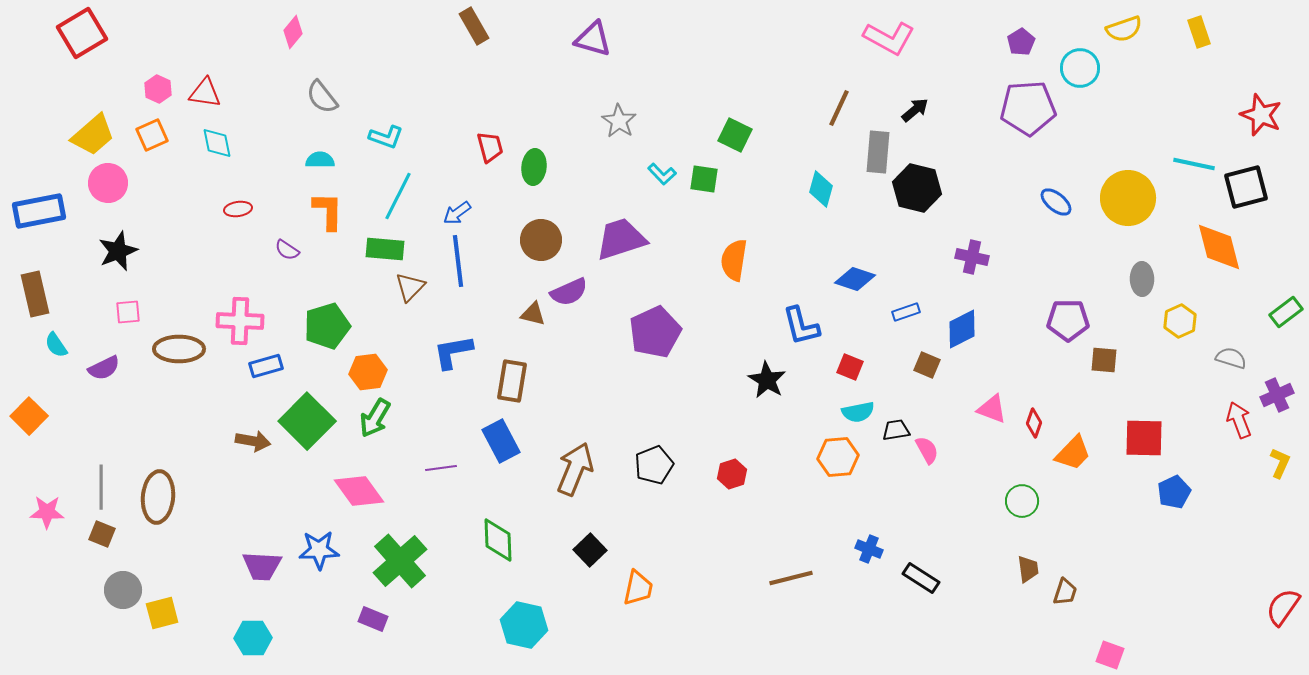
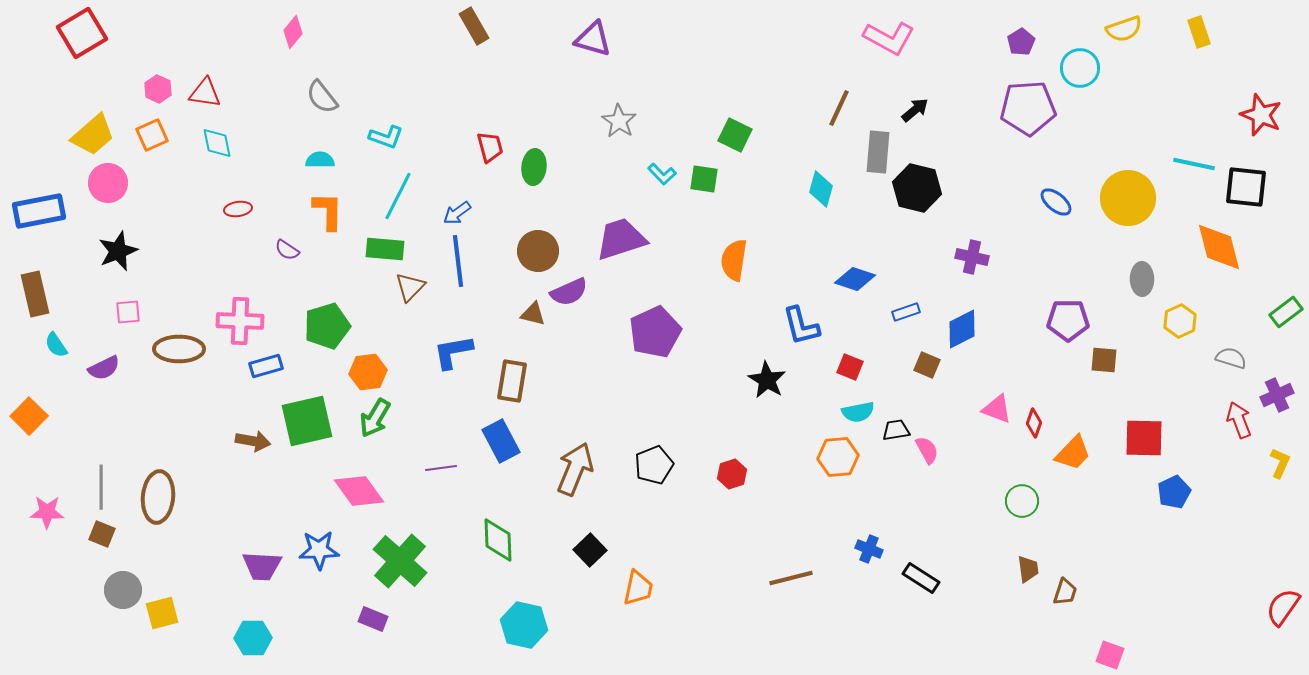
black square at (1246, 187): rotated 21 degrees clockwise
brown circle at (541, 240): moved 3 px left, 11 px down
pink triangle at (992, 409): moved 5 px right
green square at (307, 421): rotated 32 degrees clockwise
green cross at (400, 561): rotated 6 degrees counterclockwise
